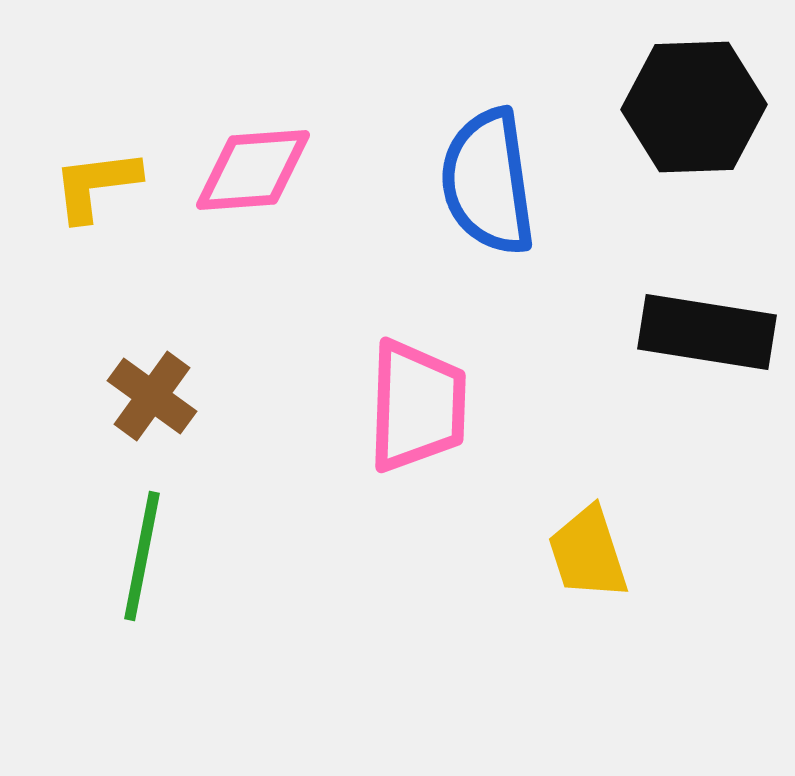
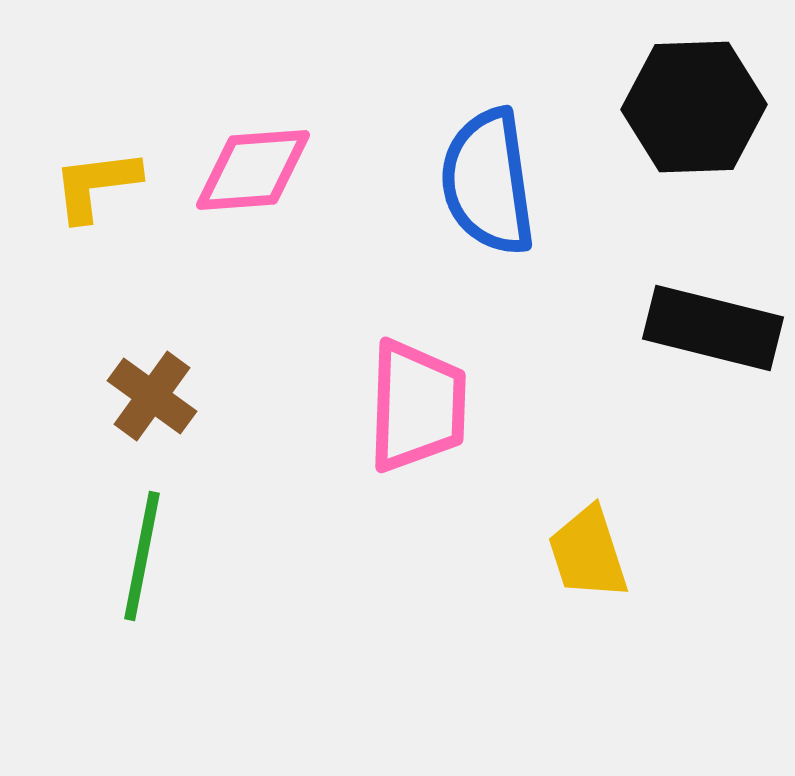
black rectangle: moved 6 px right, 4 px up; rotated 5 degrees clockwise
